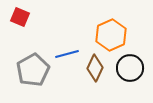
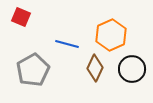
red square: moved 1 px right
blue line: moved 10 px up; rotated 30 degrees clockwise
black circle: moved 2 px right, 1 px down
